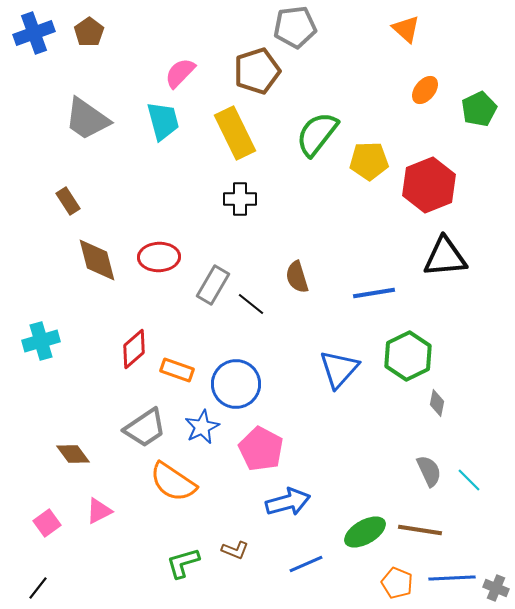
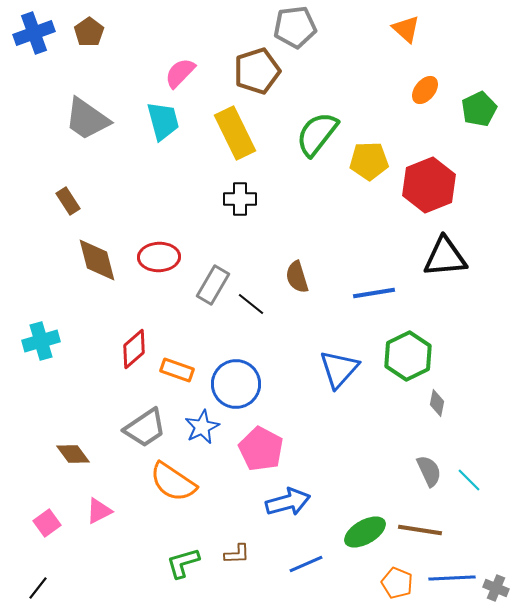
brown L-shape at (235, 550): moved 2 px right, 4 px down; rotated 24 degrees counterclockwise
